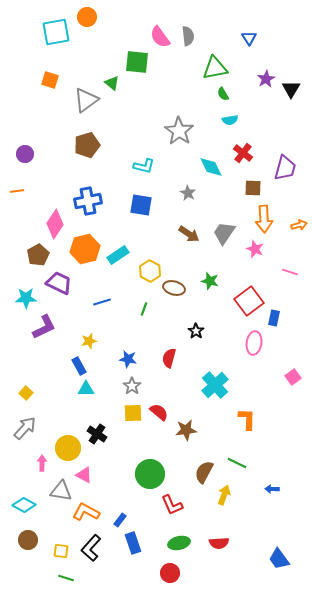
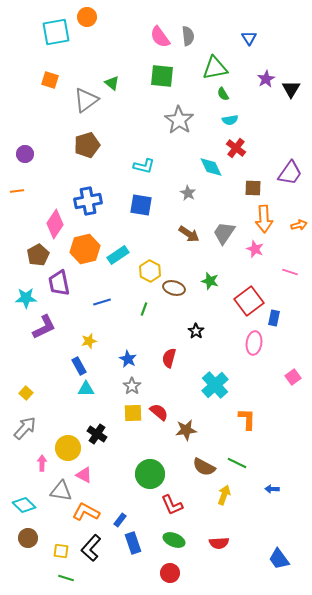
green square at (137, 62): moved 25 px right, 14 px down
gray star at (179, 131): moved 11 px up
red cross at (243, 153): moved 7 px left, 5 px up
purple trapezoid at (285, 168): moved 5 px right, 5 px down; rotated 20 degrees clockwise
purple trapezoid at (59, 283): rotated 128 degrees counterclockwise
blue star at (128, 359): rotated 18 degrees clockwise
brown semicircle at (204, 472): moved 5 px up; rotated 90 degrees counterclockwise
cyan diamond at (24, 505): rotated 15 degrees clockwise
brown circle at (28, 540): moved 2 px up
green ellipse at (179, 543): moved 5 px left, 3 px up; rotated 35 degrees clockwise
